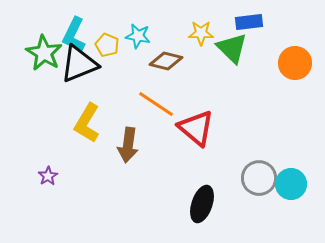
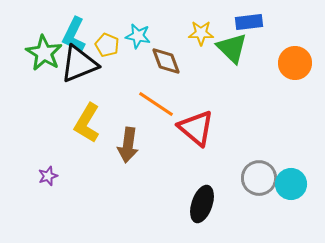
brown diamond: rotated 56 degrees clockwise
purple star: rotated 12 degrees clockwise
